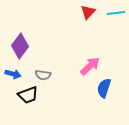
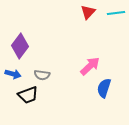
gray semicircle: moved 1 px left
